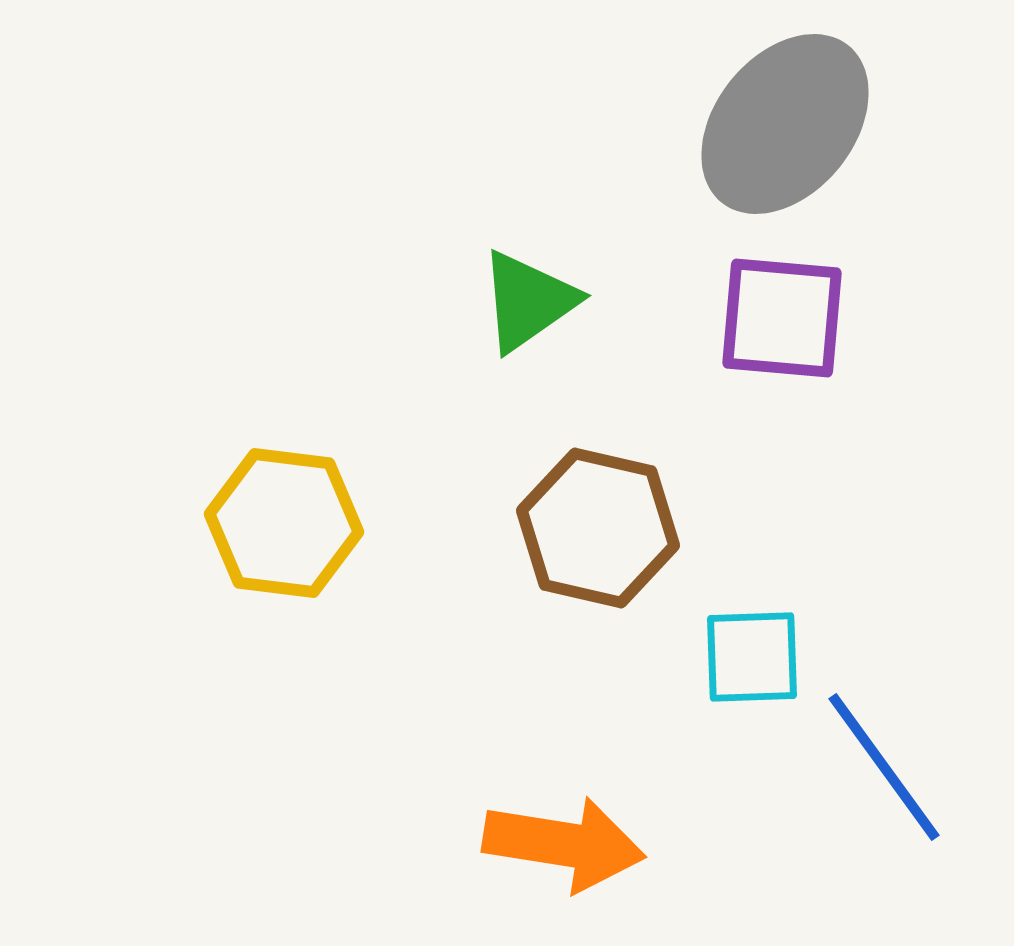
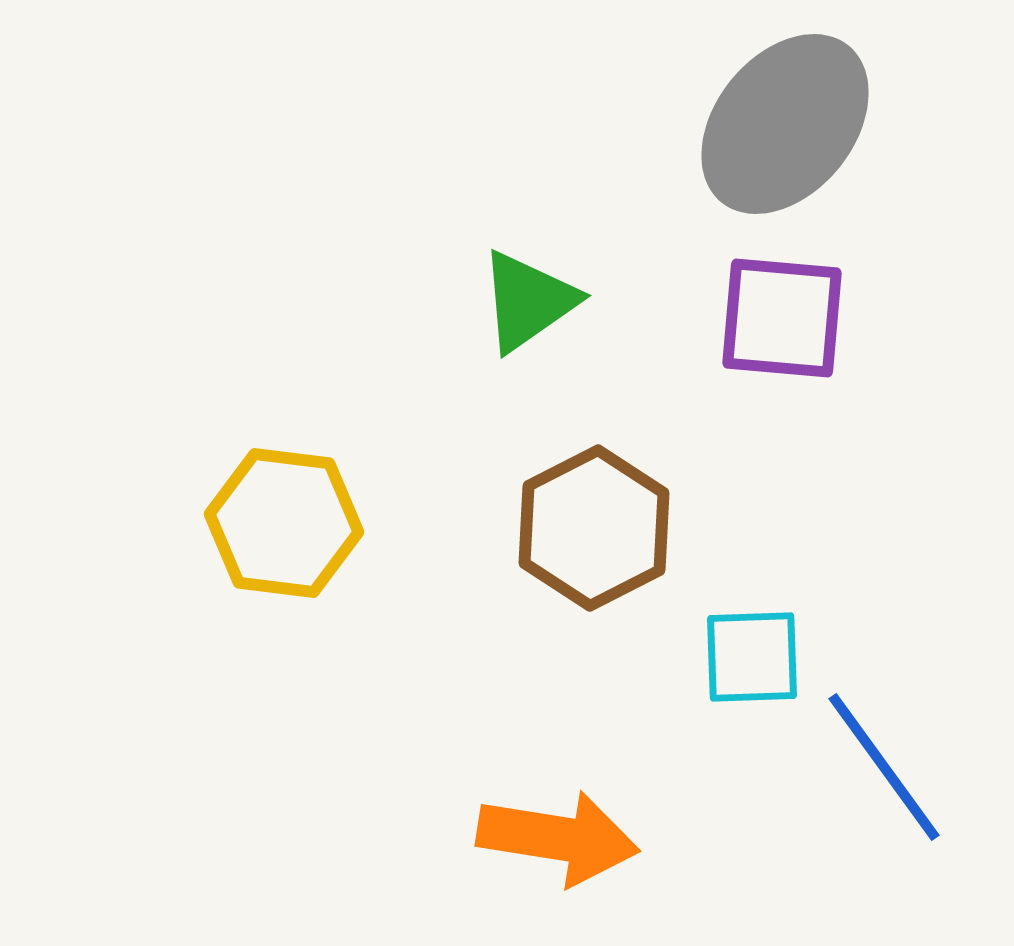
brown hexagon: moved 4 px left; rotated 20 degrees clockwise
orange arrow: moved 6 px left, 6 px up
